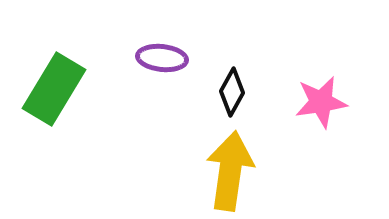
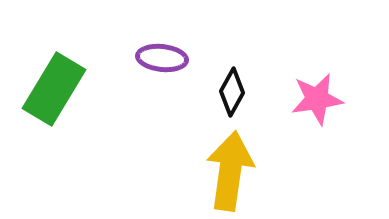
pink star: moved 4 px left, 3 px up
